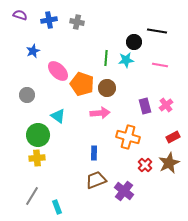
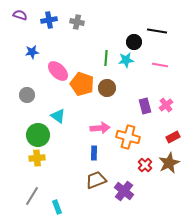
blue star: moved 1 px left, 1 px down; rotated 16 degrees clockwise
pink arrow: moved 15 px down
